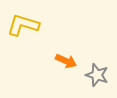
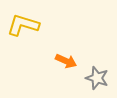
gray star: moved 3 px down
